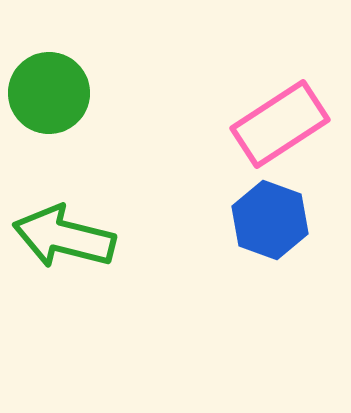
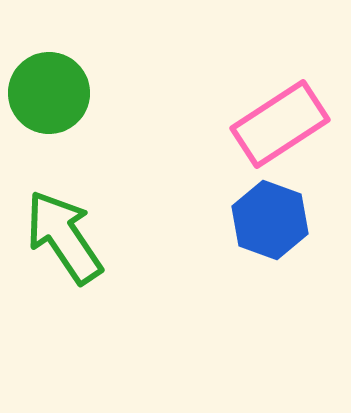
green arrow: rotated 42 degrees clockwise
